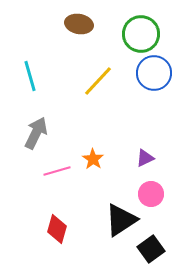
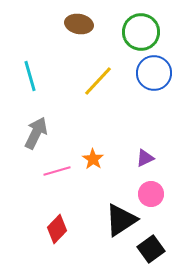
green circle: moved 2 px up
red diamond: rotated 28 degrees clockwise
